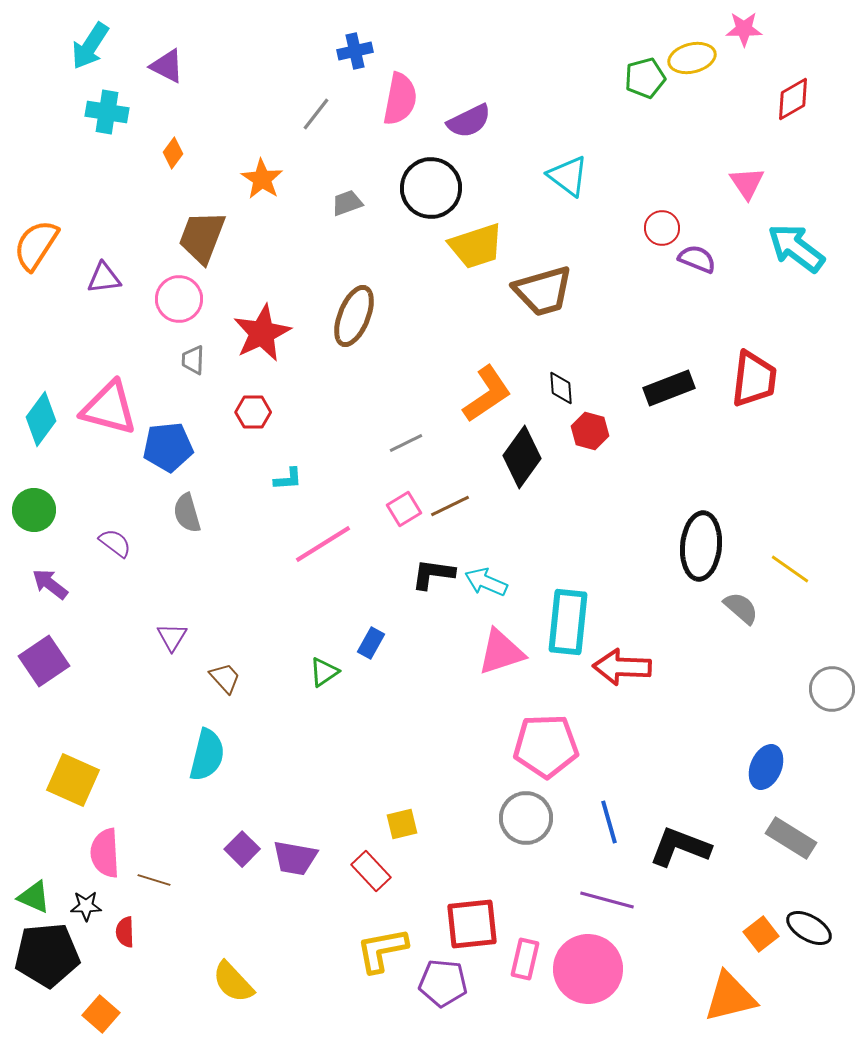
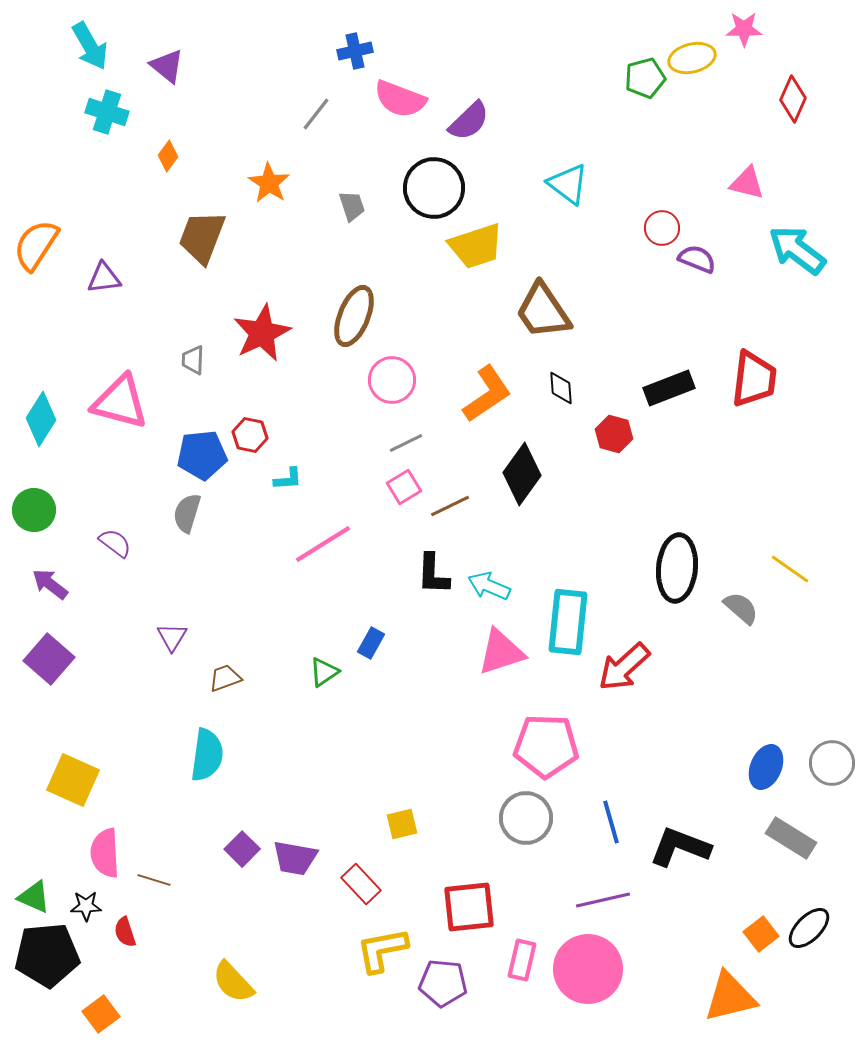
cyan arrow at (90, 46): rotated 63 degrees counterclockwise
purple triangle at (167, 66): rotated 12 degrees clockwise
pink semicircle at (400, 99): rotated 100 degrees clockwise
red diamond at (793, 99): rotated 36 degrees counterclockwise
cyan cross at (107, 112): rotated 9 degrees clockwise
purple semicircle at (469, 121): rotated 18 degrees counterclockwise
orange diamond at (173, 153): moved 5 px left, 3 px down
cyan triangle at (568, 176): moved 8 px down
orange star at (262, 179): moved 7 px right, 4 px down
pink triangle at (747, 183): rotated 42 degrees counterclockwise
black circle at (431, 188): moved 3 px right
gray trapezoid at (347, 203): moved 5 px right, 3 px down; rotated 92 degrees clockwise
cyan arrow at (796, 248): moved 1 px right, 2 px down
brown trapezoid at (543, 291): moved 20 px down; rotated 72 degrees clockwise
pink circle at (179, 299): moved 213 px right, 81 px down
pink triangle at (109, 408): moved 11 px right, 6 px up
red hexagon at (253, 412): moved 3 px left, 23 px down; rotated 12 degrees clockwise
cyan diamond at (41, 419): rotated 4 degrees counterclockwise
red hexagon at (590, 431): moved 24 px right, 3 px down
blue pentagon at (168, 447): moved 34 px right, 8 px down
black diamond at (522, 457): moved 17 px down
pink square at (404, 509): moved 22 px up
gray semicircle at (187, 513): rotated 33 degrees clockwise
black ellipse at (701, 546): moved 24 px left, 22 px down
black L-shape at (433, 574): rotated 96 degrees counterclockwise
cyan arrow at (486, 582): moved 3 px right, 4 px down
purple square at (44, 661): moved 5 px right, 2 px up; rotated 15 degrees counterclockwise
red arrow at (622, 667): moved 2 px right; rotated 44 degrees counterclockwise
brown trapezoid at (225, 678): rotated 68 degrees counterclockwise
gray circle at (832, 689): moved 74 px down
pink pentagon at (546, 746): rotated 4 degrees clockwise
cyan semicircle at (207, 755): rotated 6 degrees counterclockwise
blue line at (609, 822): moved 2 px right
red rectangle at (371, 871): moved 10 px left, 13 px down
purple line at (607, 900): moved 4 px left; rotated 28 degrees counterclockwise
red square at (472, 924): moved 3 px left, 17 px up
black ellipse at (809, 928): rotated 75 degrees counterclockwise
red semicircle at (125, 932): rotated 16 degrees counterclockwise
pink rectangle at (525, 959): moved 3 px left, 1 px down
orange square at (101, 1014): rotated 12 degrees clockwise
